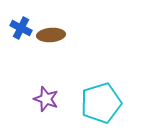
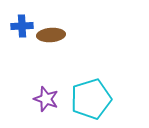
blue cross: moved 1 px right, 2 px up; rotated 30 degrees counterclockwise
cyan pentagon: moved 10 px left, 4 px up
